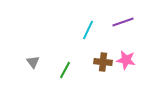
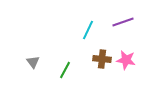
brown cross: moved 1 px left, 3 px up
